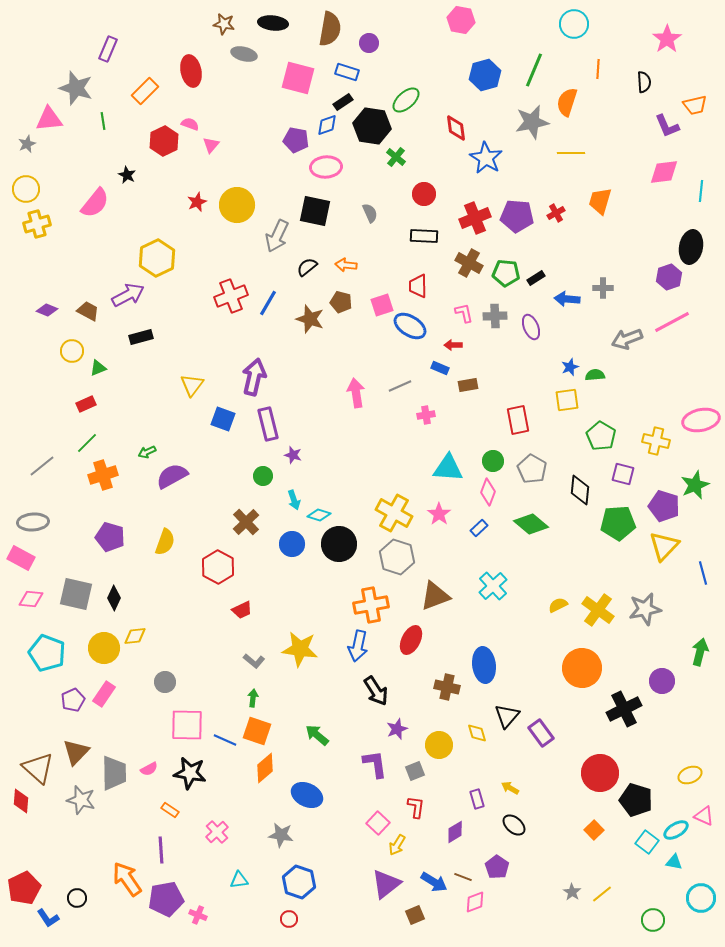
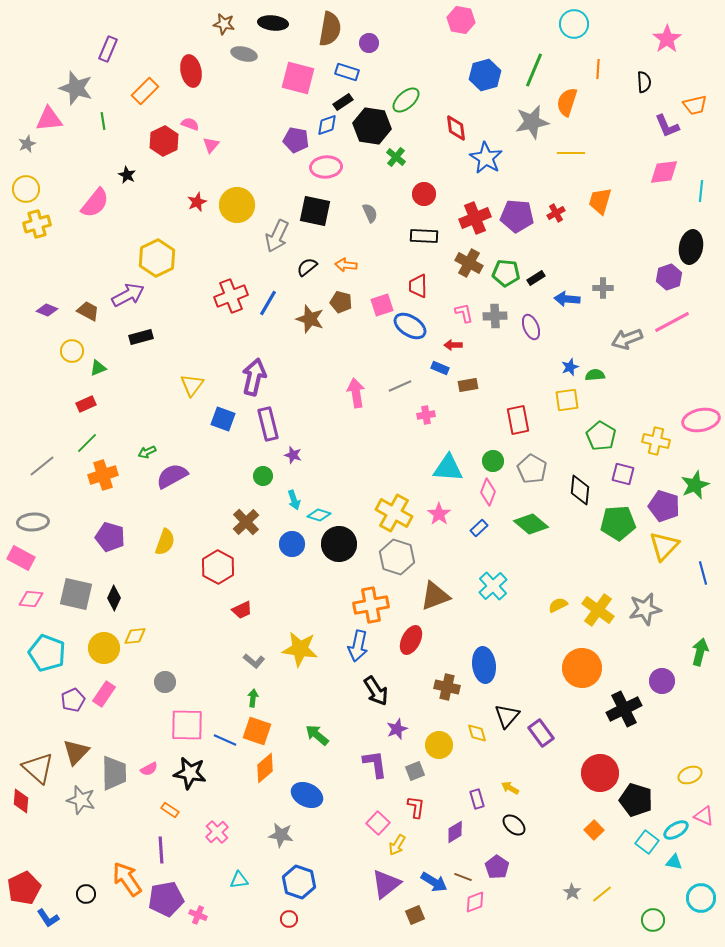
black circle at (77, 898): moved 9 px right, 4 px up
